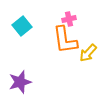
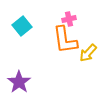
purple star: moved 1 px left; rotated 20 degrees counterclockwise
